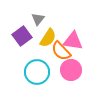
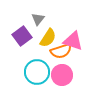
pink triangle: rotated 10 degrees clockwise
orange semicircle: rotated 65 degrees counterclockwise
pink circle: moved 9 px left, 5 px down
